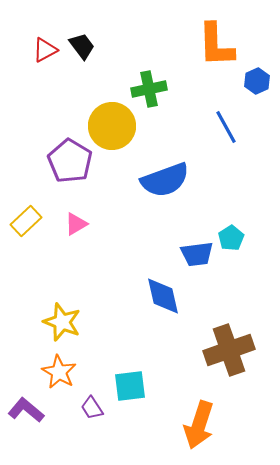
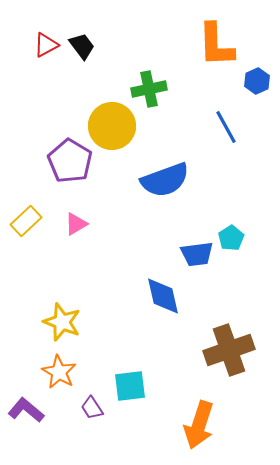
red triangle: moved 1 px right, 5 px up
